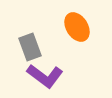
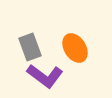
orange ellipse: moved 2 px left, 21 px down
